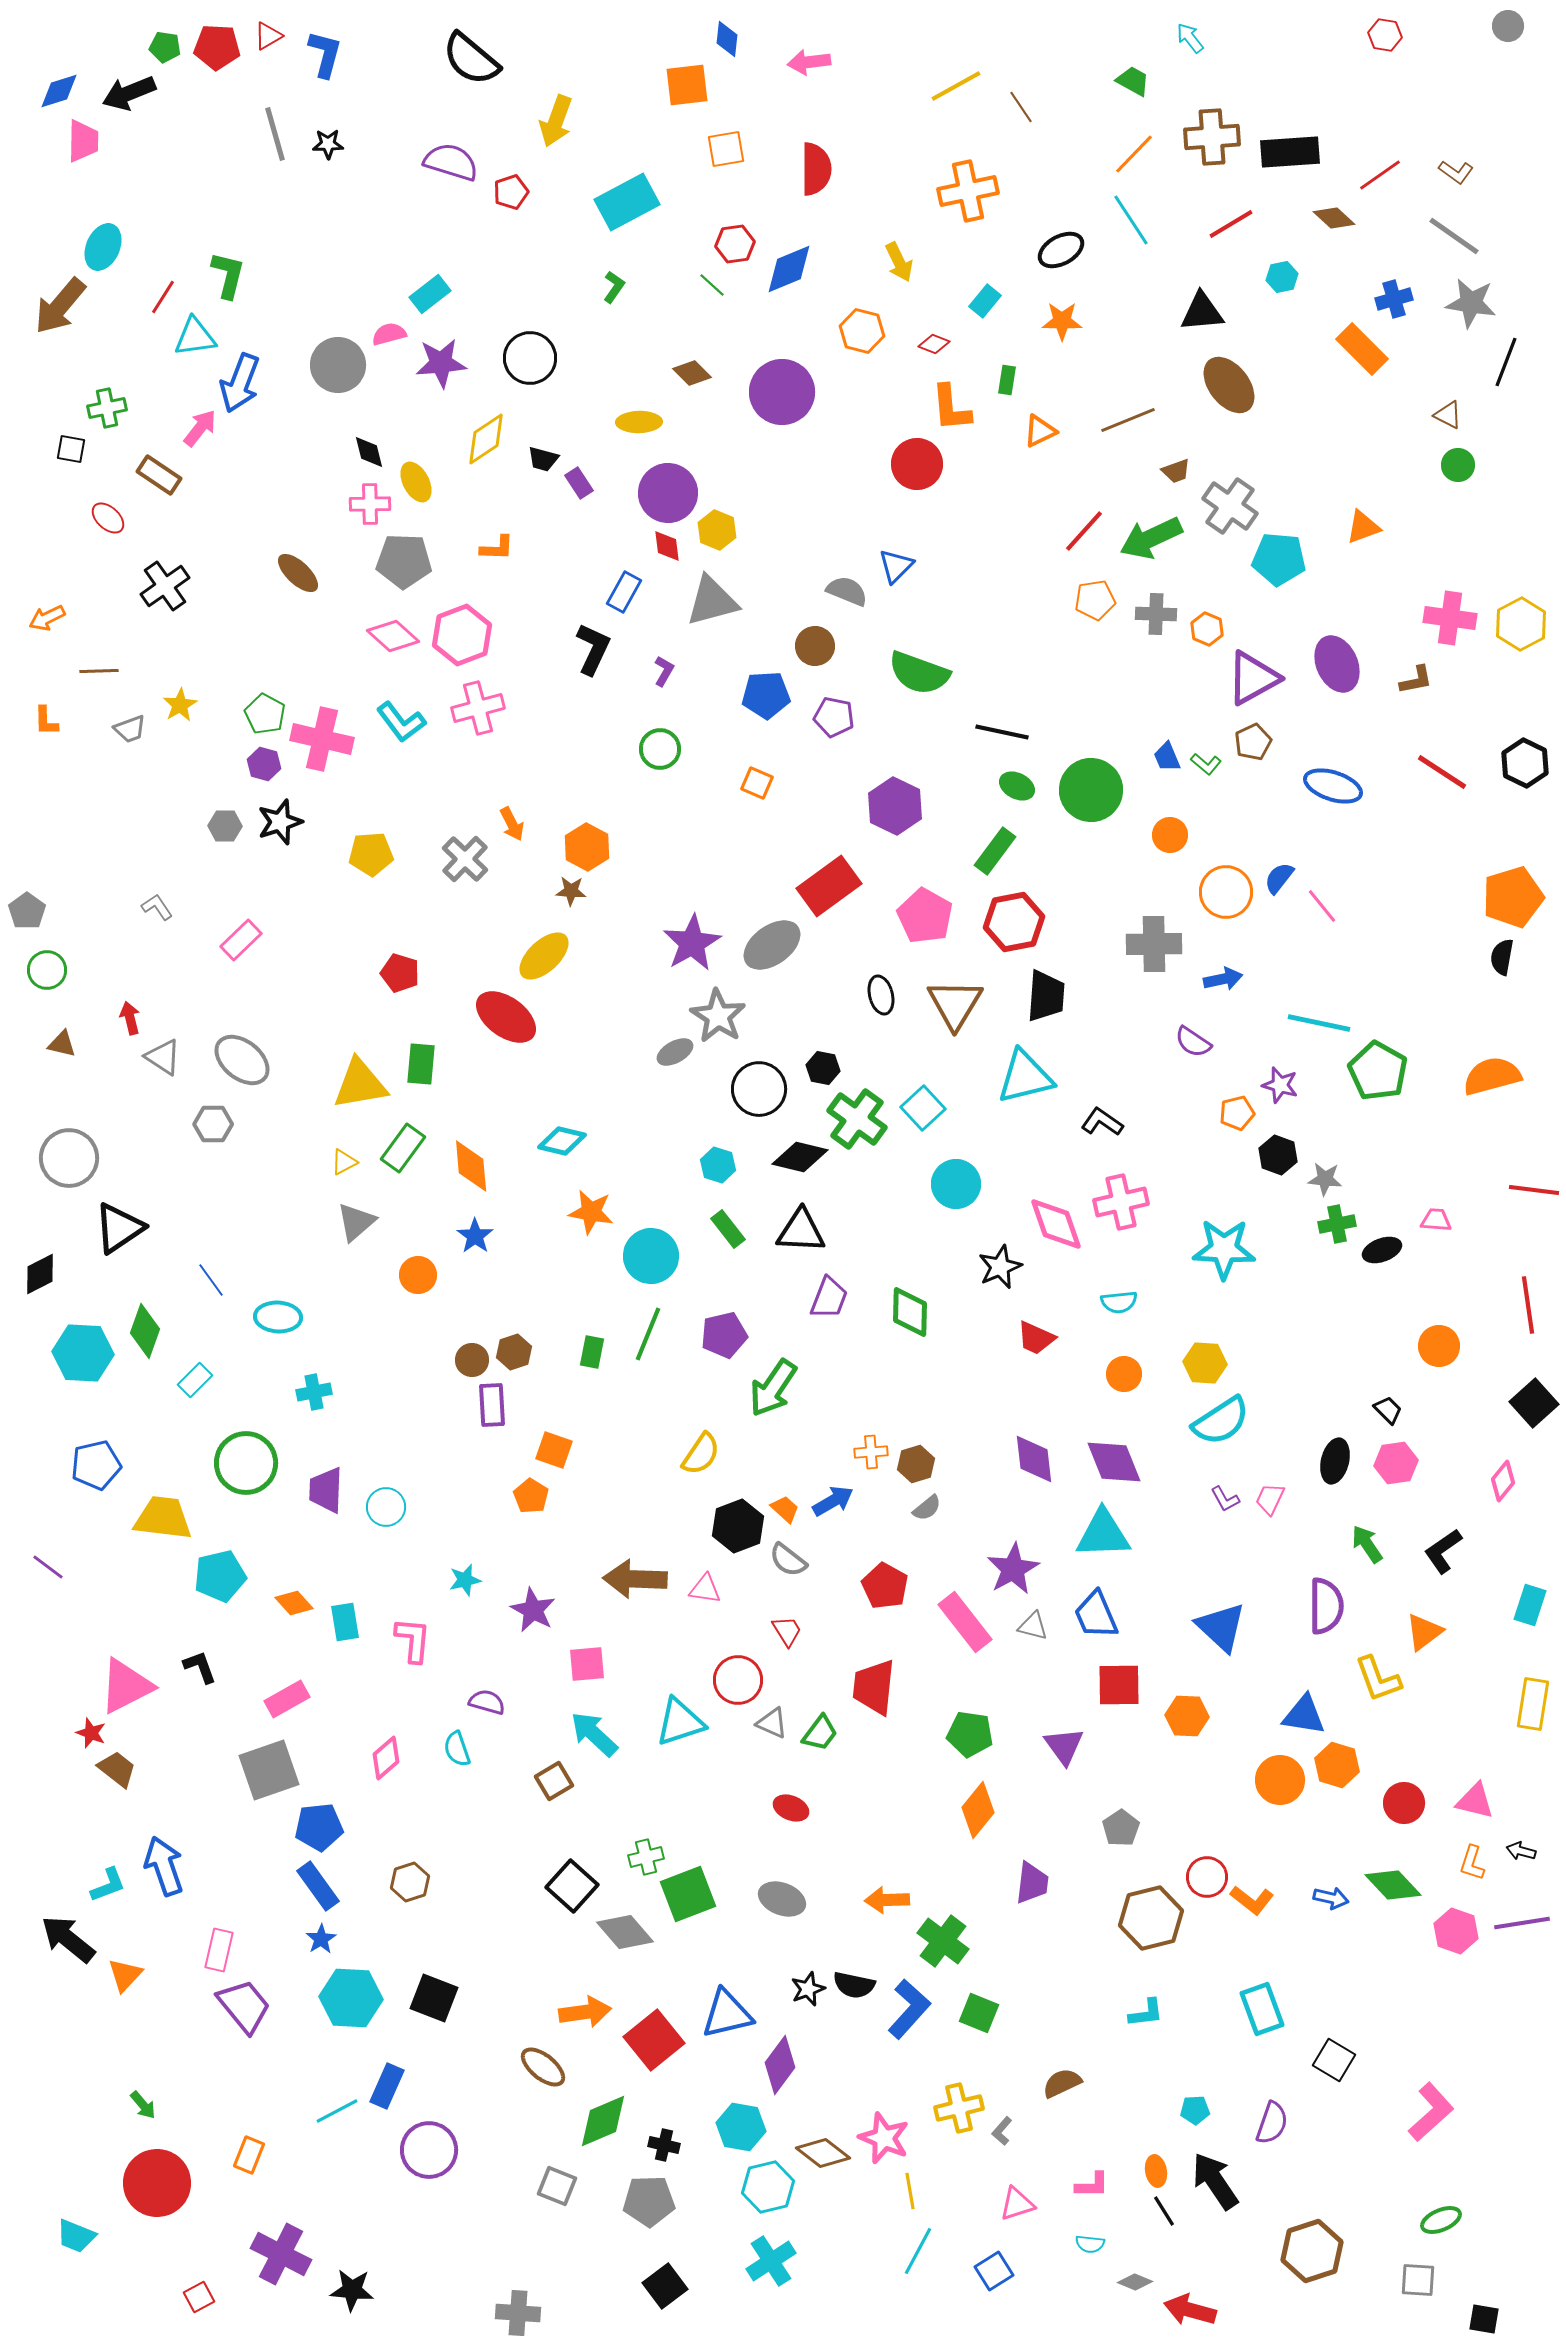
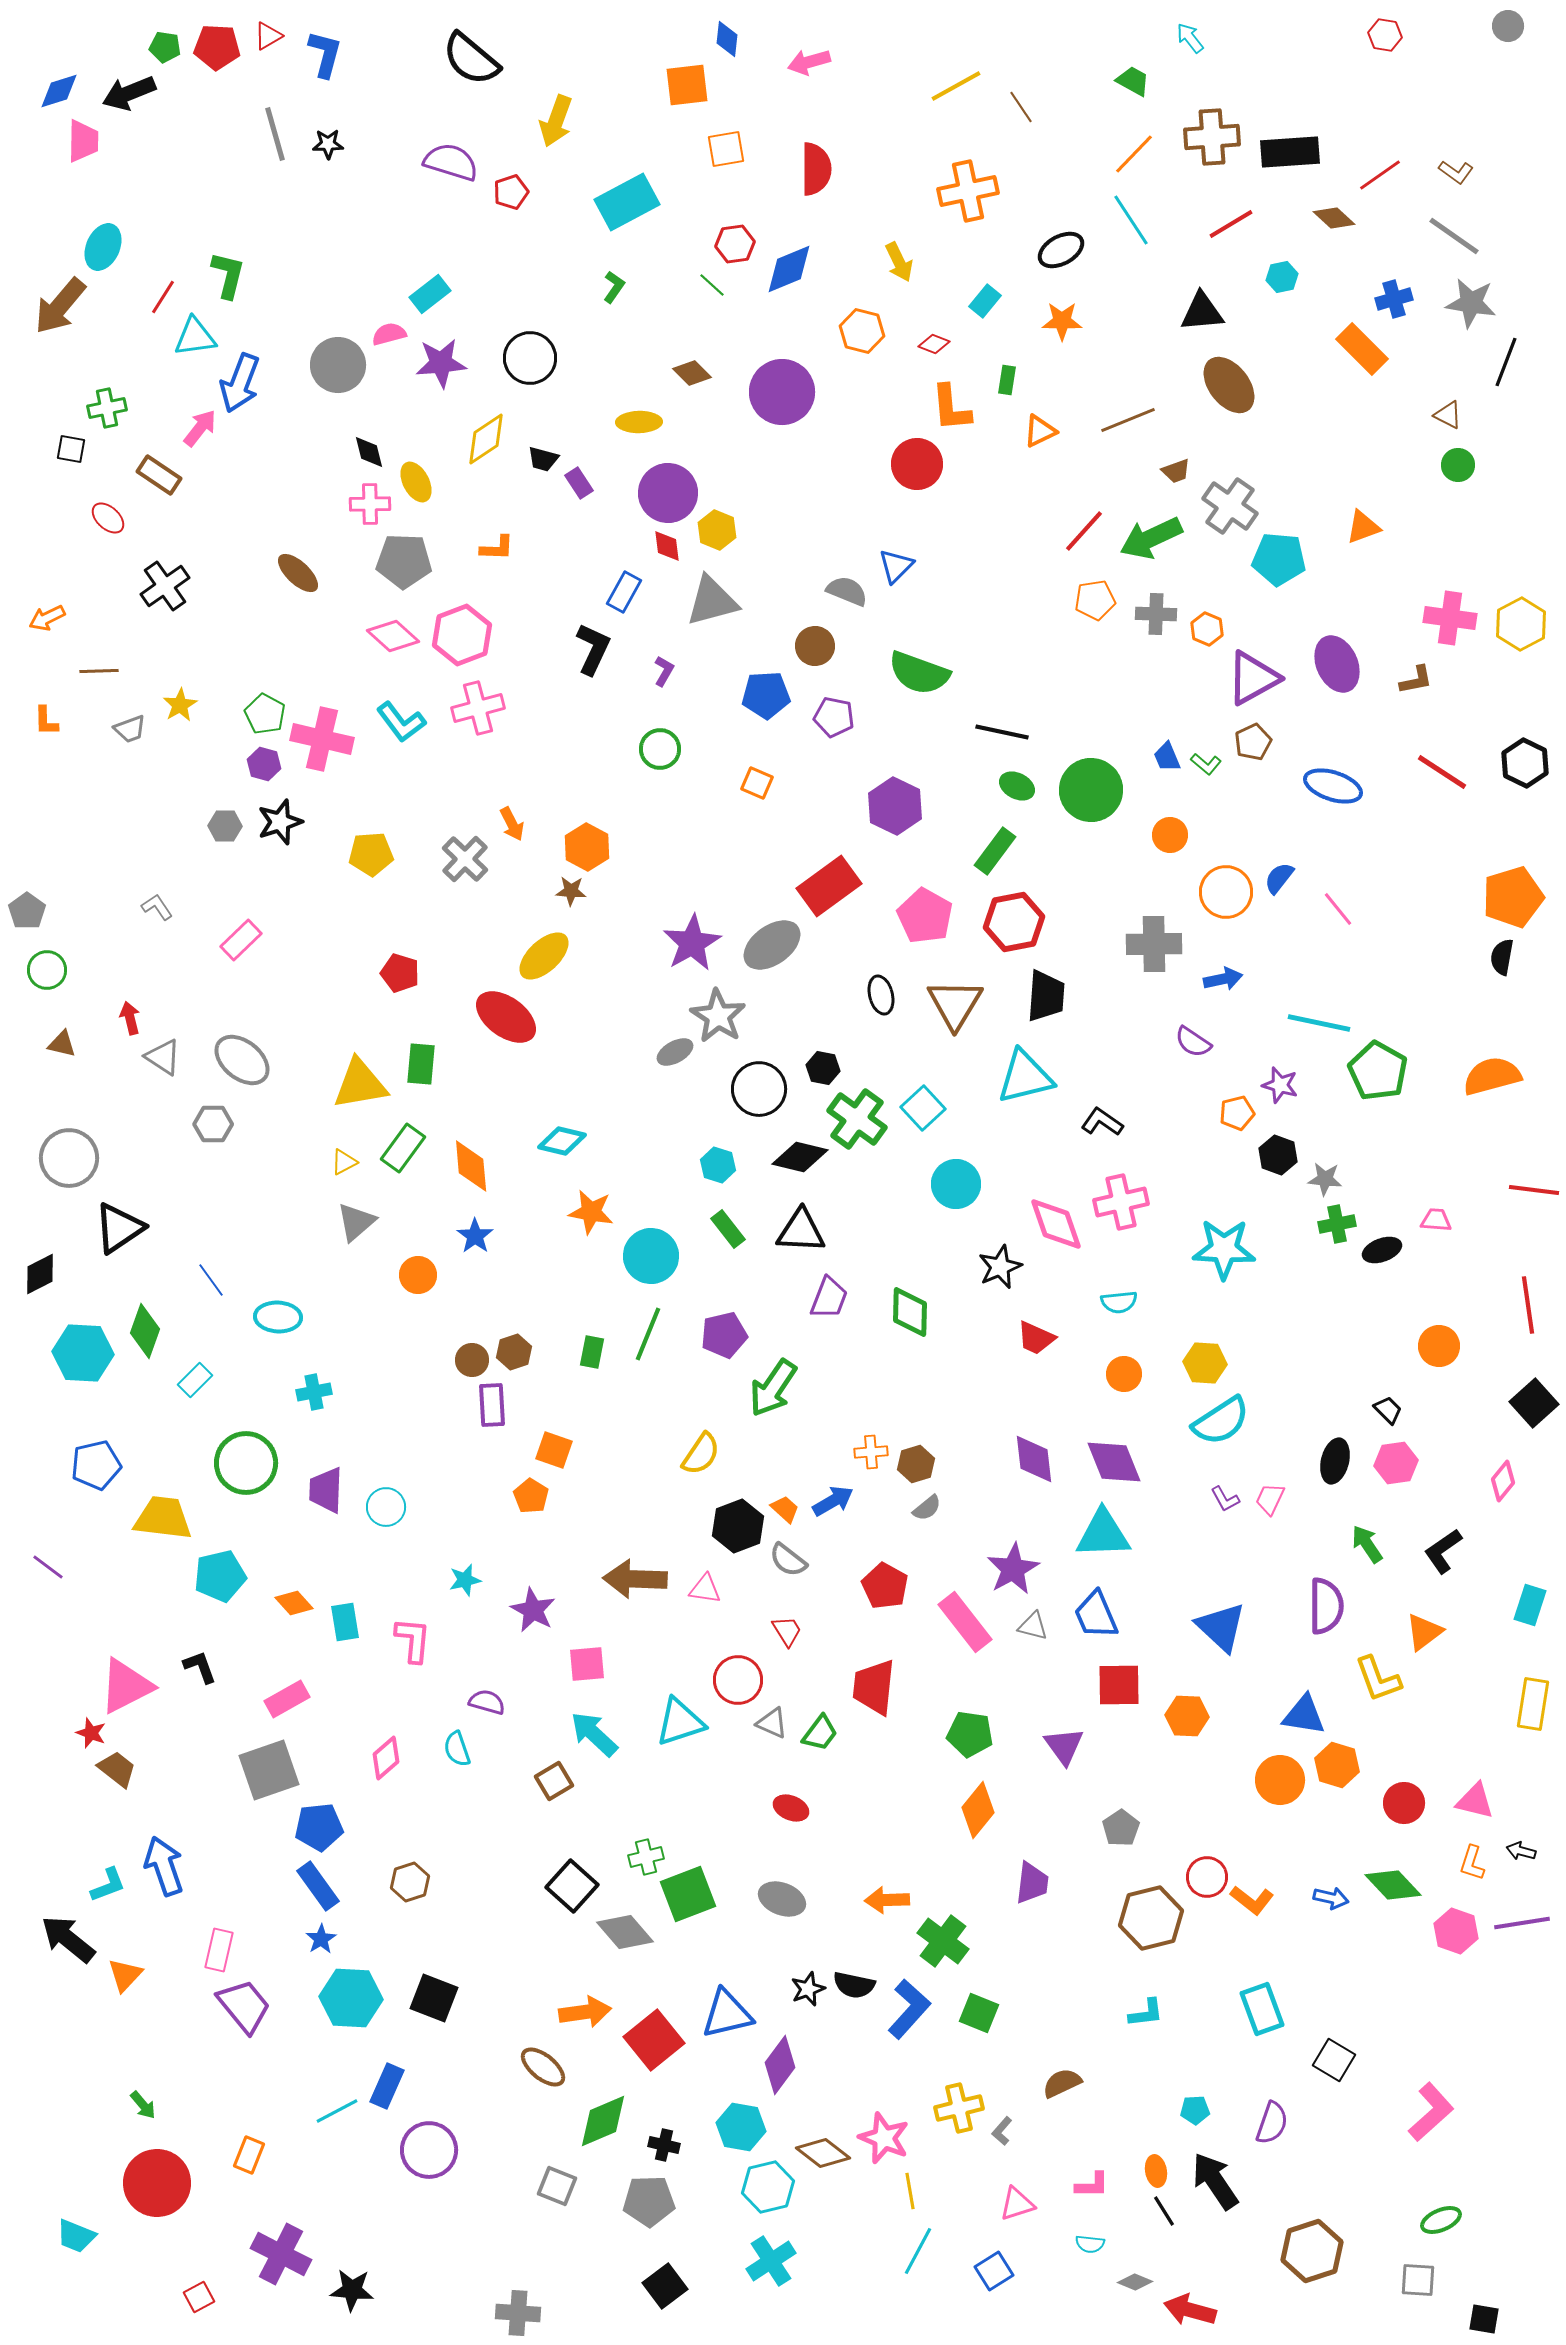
pink arrow at (809, 62): rotated 9 degrees counterclockwise
pink line at (1322, 906): moved 16 px right, 3 px down
